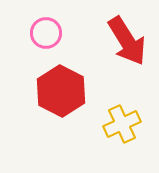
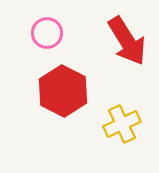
pink circle: moved 1 px right
red hexagon: moved 2 px right
